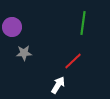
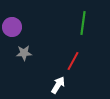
red line: rotated 18 degrees counterclockwise
